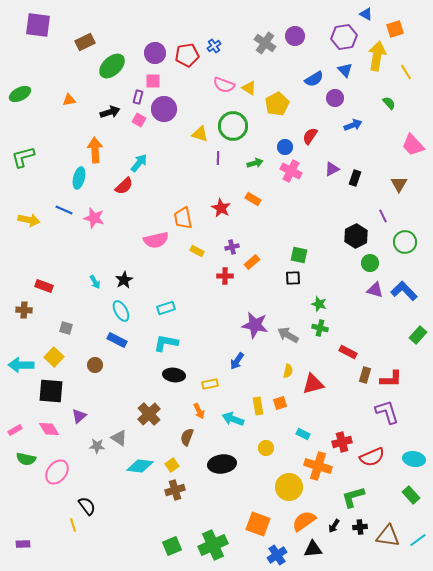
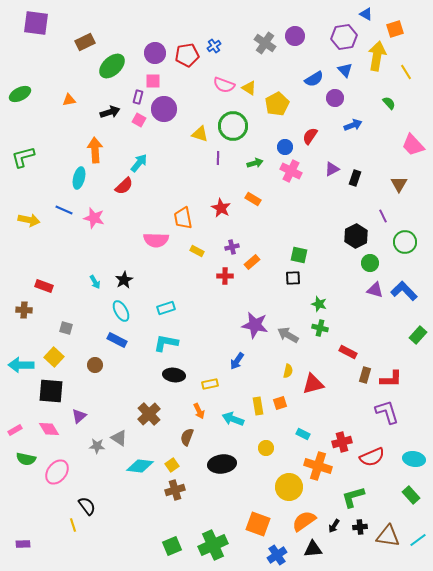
purple square at (38, 25): moved 2 px left, 2 px up
pink semicircle at (156, 240): rotated 15 degrees clockwise
